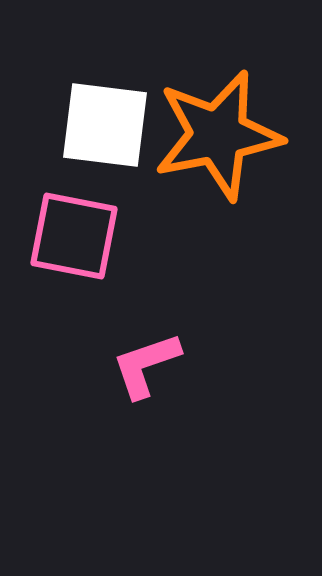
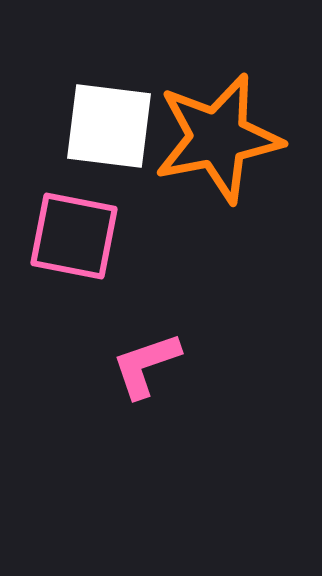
white square: moved 4 px right, 1 px down
orange star: moved 3 px down
